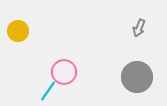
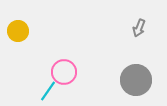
gray circle: moved 1 px left, 3 px down
